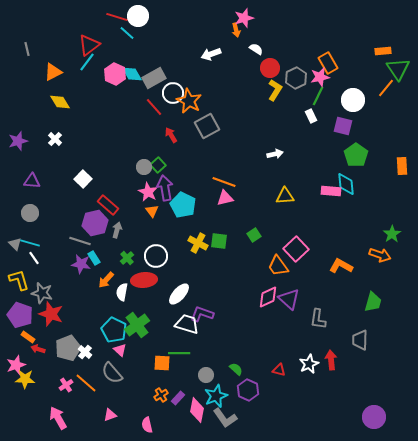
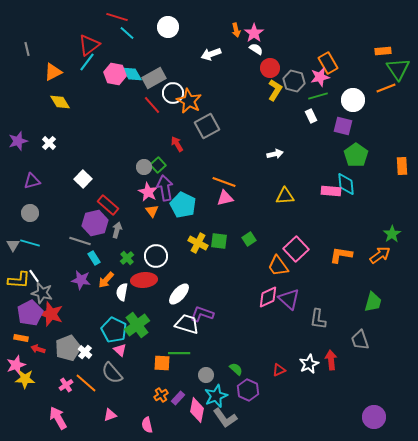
white circle at (138, 16): moved 30 px right, 11 px down
pink star at (244, 18): moved 10 px right, 15 px down; rotated 18 degrees counterclockwise
pink hexagon at (115, 74): rotated 15 degrees counterclockwise
gray hexagon at (296, 78): moved 2 px left, 3 px down; rotated 20 degrees counterclockwise
orange line at (386, 88): rotated 30 degrees clockwise
green line at (318, 96): rotated 48 degrees clockwise
red line at (154, 107): moved 2 px left, 2 px up
red arrow at (171, 135): moved 6 px right, 9 px down
white cross at (55, 139): moved 6 px left, 4 px down
purple triangle at (32, 181): rotated 18 degrees counterclockwise
green square at (254, 235): moved 5 px left, 4 px down
gray triangle at (15, 244): moved 2 px left, 1 px down; rotated 16 degrees clockwise
orange arrow at (380, 255): rotated 55 degrees counterclockwise
white line at (34, 258): moved 18 px down
purple star at (81, 264): moved 16 px down
orange L-shape at (341, 266): moved 11 px up; rotated 20 degrees counterclockwise
yellow L-shape at (19, 280): rotated 110 degrees clockwise
purple pentagon at (20, 315): moved 10 px right, 2 px up; rotated 25 degrees clockwise
orange rectangle at (28, 337): moved 7 px left, 1 px down; rotated 24 degrees counterclockwise
gray trapezoid at (360, 340): rotated 20 degrees counterclockwise
red triangle at (279, 370): rotated 40 degrees counterclockwise
